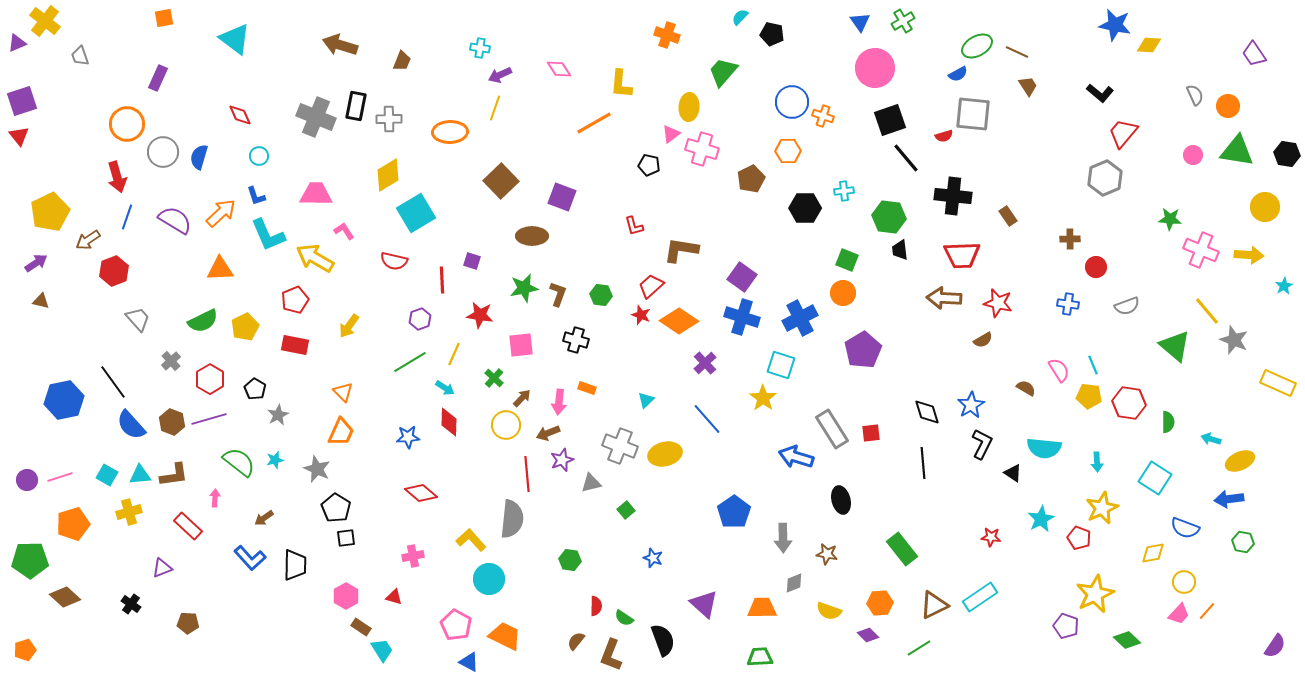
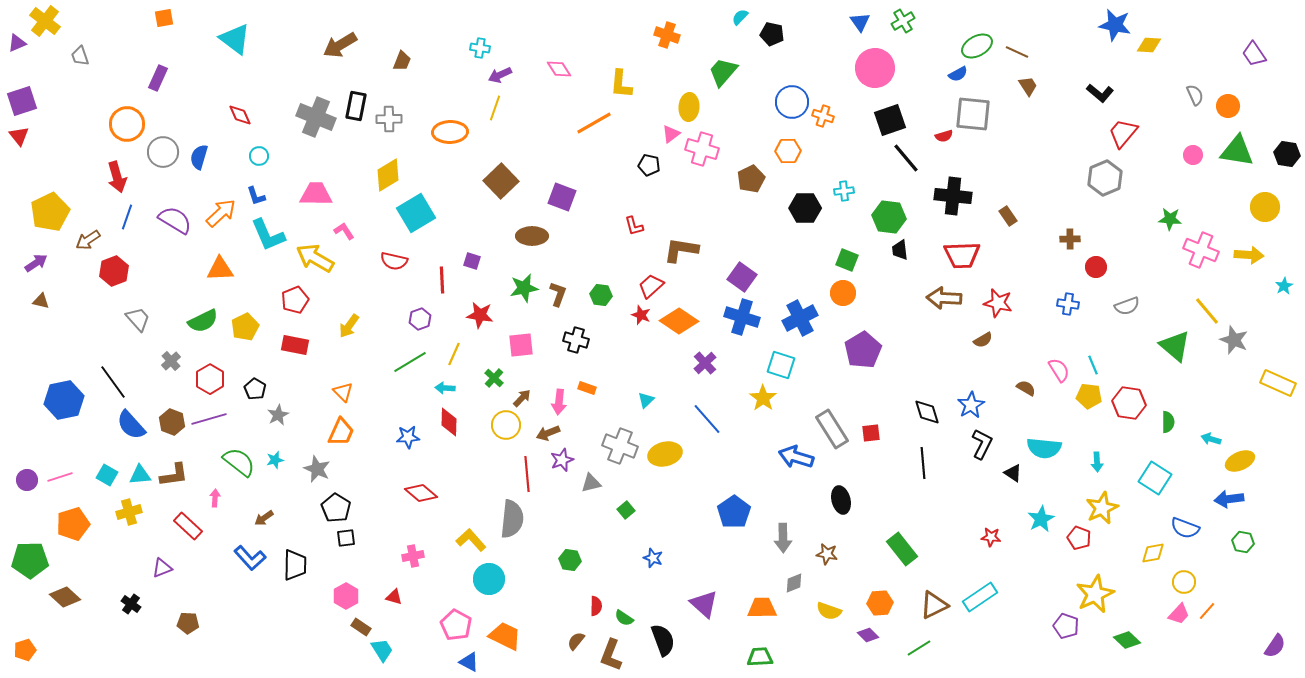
brown arrow at (340, 45): rotated 48 degrees counterclockwise
cyan arrow at (445, 388): rotated 150 degrees clockwise
